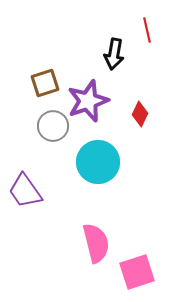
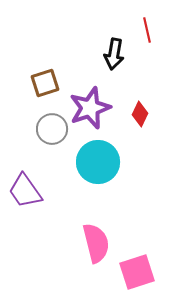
purple star: moved 2 px right, 7 px down
gray circle: moved 1 px left, 3 px down
